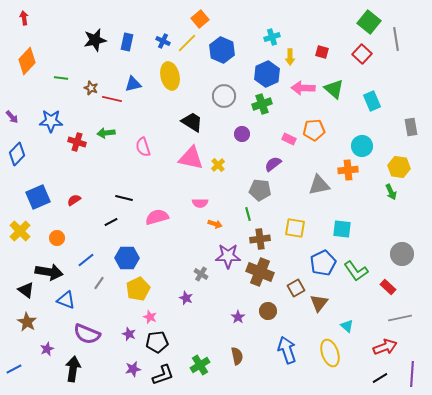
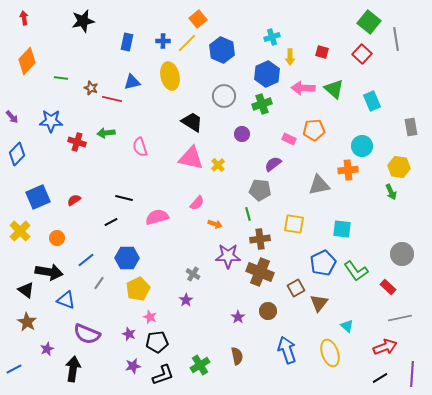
orange square at (200, 19): moved 2 px left
black star at (95, 40): moved 12 px left, 19 px up
blue cross at (163, 41): rotated 24 degrees counterclockwise
blue triangle at (133, 84): moved 1 px left, 2 px up
pink semicircle at (143, 147): moved 3 px left
pink semicircle at (200, 203): moved 3 px left; rotated 49 degrees counterclockwise
yellow square at (295, 228): moved 1 px left, 4 px up
gray cross at (201, 274): moved 8 px left
purple star at (186, 298): moved 2 px down; rotated 16 degrees clockwise
purple star at (133, 369): moved 3 px up
